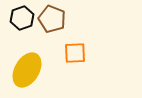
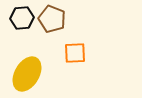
black hexagon: rotated 15 degrees clockwise
yellow ellipse: moved 4 px down
